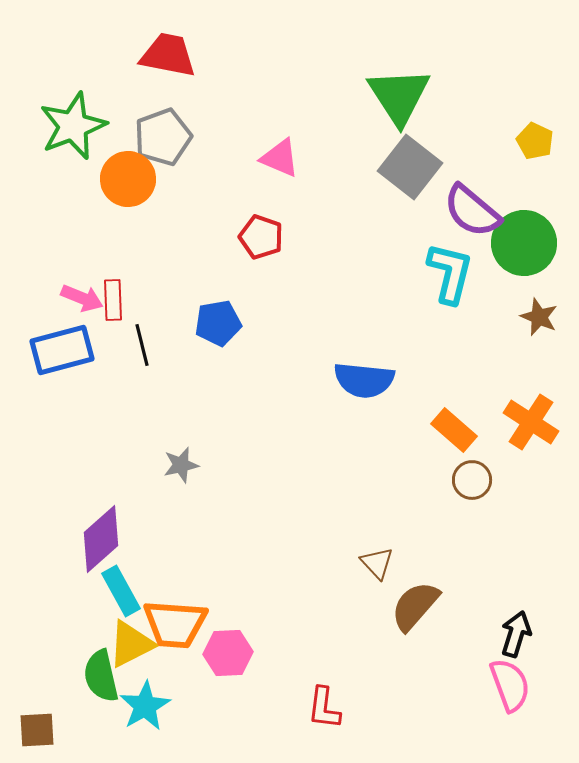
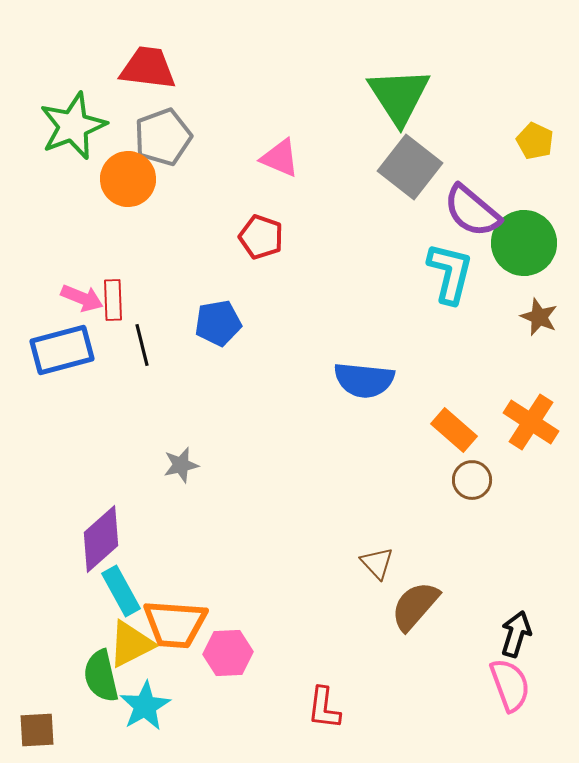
red trapezoid: moved 20 px left, 13 px down; rotated 4 degrees counterclockwise
